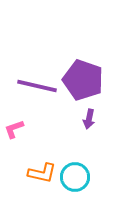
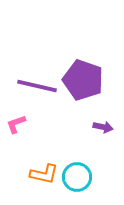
purple arrow: moved 14 px right, 8 px down; rotated 90 degrees counterclockwise
pink L-shape: moved 2 px right, 5 px up
orange L-shape: moved 2 px right, 1 px down
cyan circle: moved 2 px right
